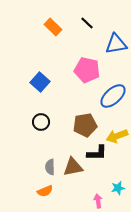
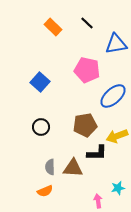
black circle: moved 5 px down
brown triangle: moved 1 px down; rotated 15 degrees clockwise
